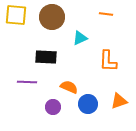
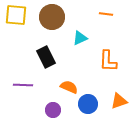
black rectangle: rotated 60 degrees clockwise
purple line: moved 4 px left, 3 px down
purple circle: moved 3 px down
